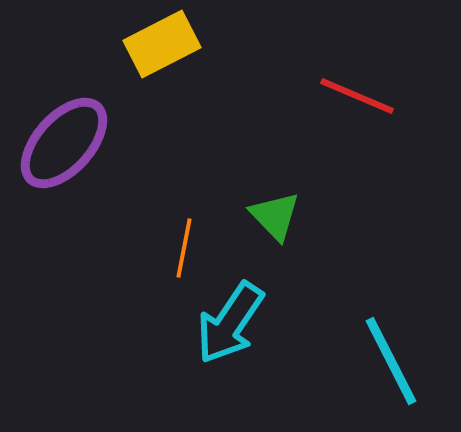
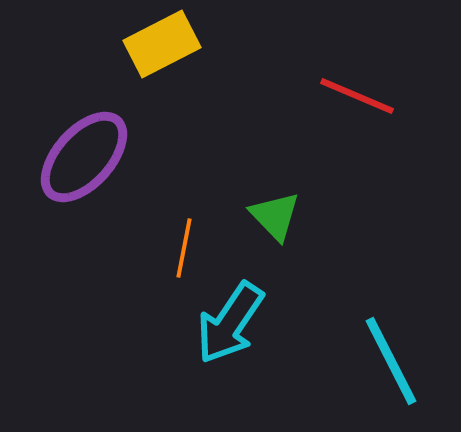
purple ellipse: moved 20 px right, 14 px down
